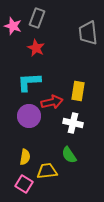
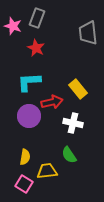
yellow rectangle: moved 2 px up; rotated 48 degrees counterclockwise
